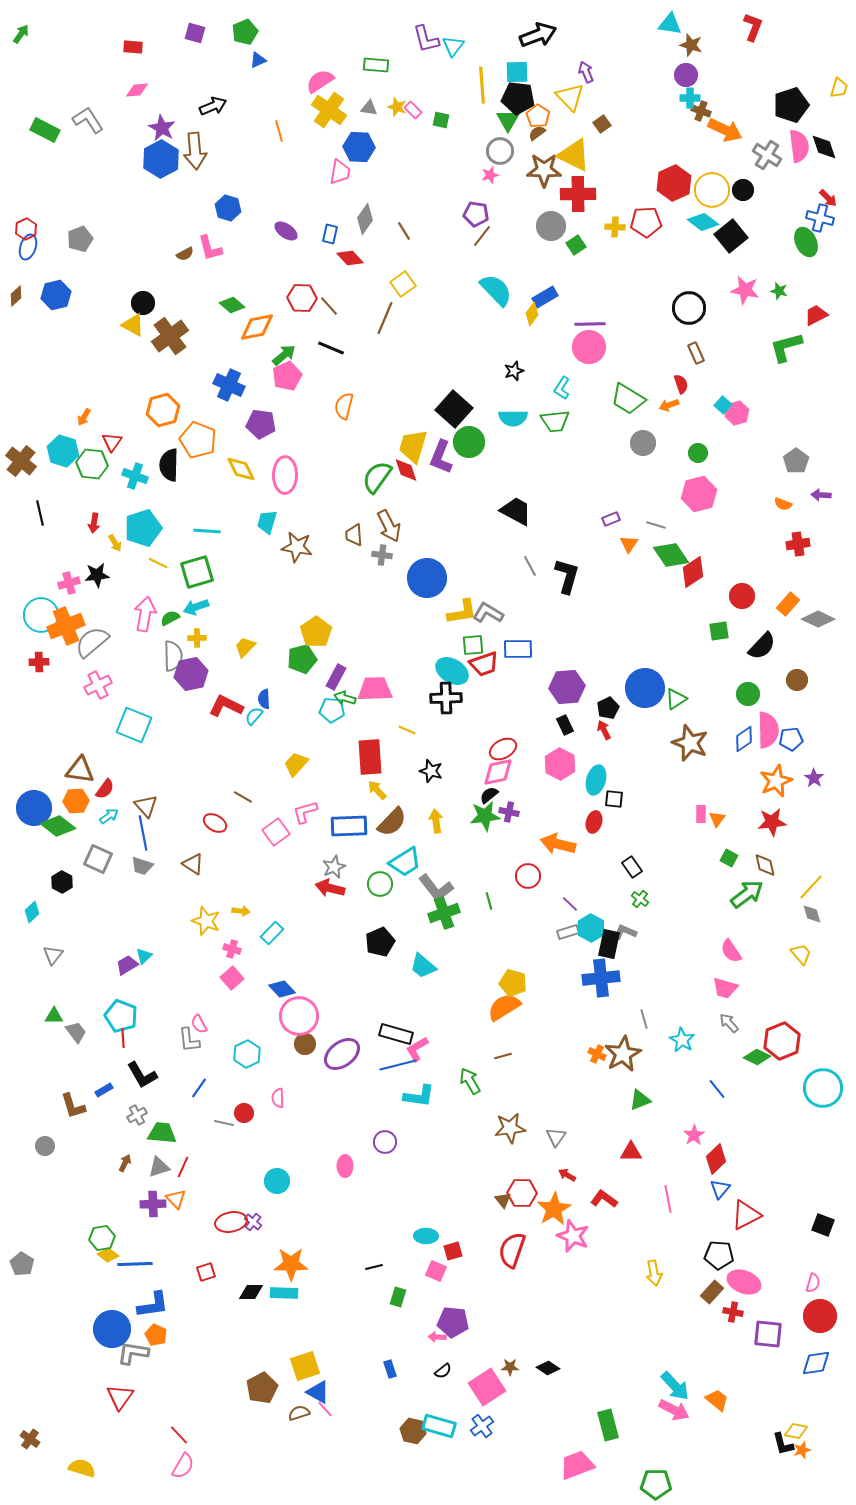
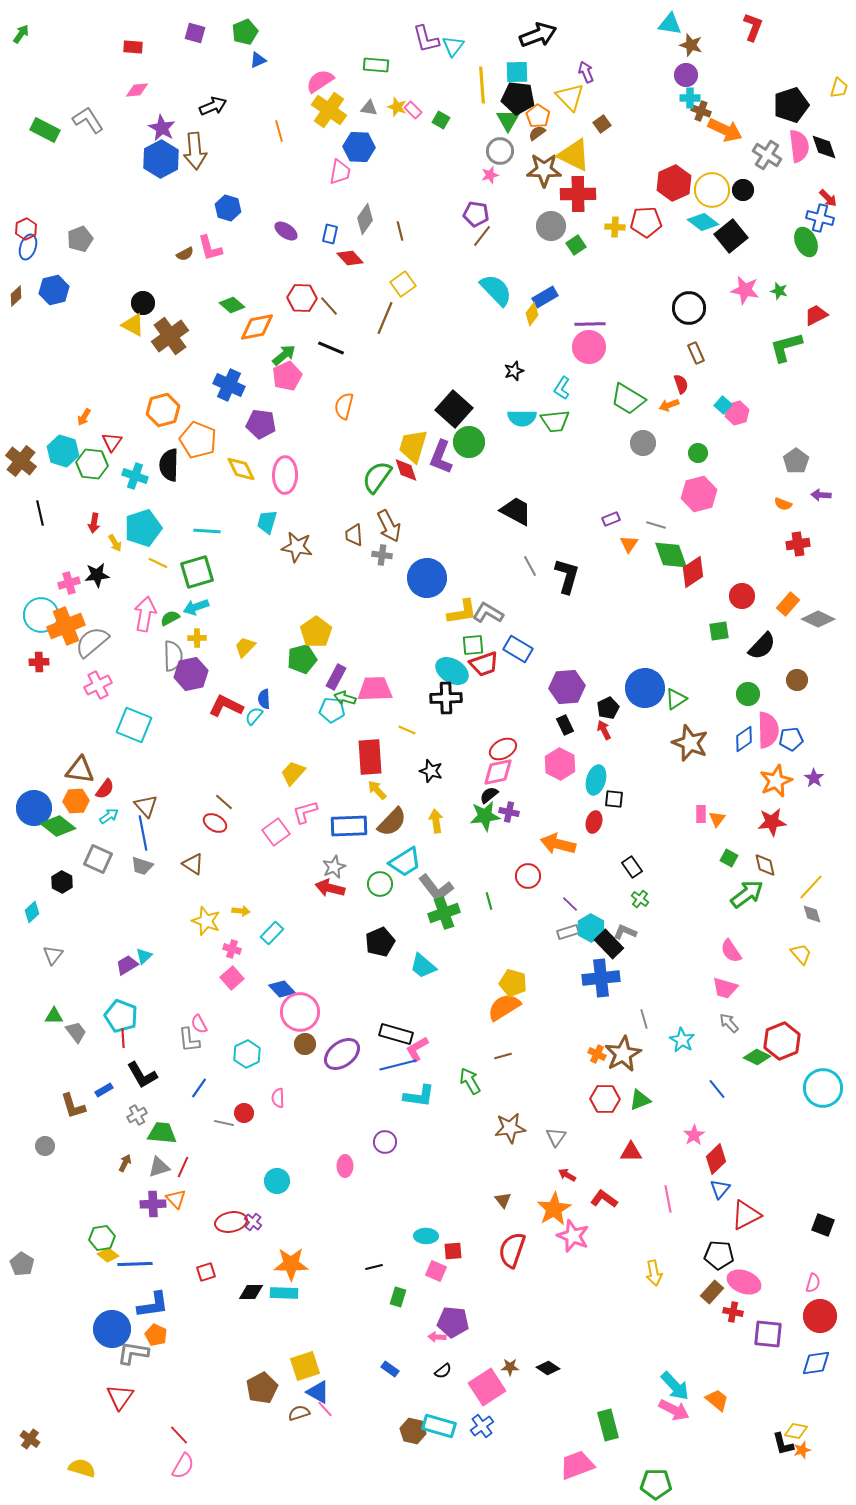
green square at (441, 120): rotated 18 degrees clockwise
brown line at (404, 231): moved 4 px left; rotated 18 degrees clockwise
blue hexagon at (56, 295): moved 2 px left, 5 px up
cyan semicircle at (513, 418): moved 9 px right
green diamond at (671, 555): rotated 15 degrees clockwise
blue rectangle at (518, 649): rotated 32 degrees clockwise
yellow trapezoid at (296, 764): moved 3 px left, 9 px down
brown line at (243, 797): moved 19 px left, 5 px down; rotated 12 degrees clockwise
black rectangle at (609, 944): rotated 56 degrees counterclockwise
pink circle at (299, 1016): moved 1 px right, 4 px up
red hexagon at (522, 1193): moved 83 px right, 94 px up
red square at (453, 1251): rotated 12 degrees clockwise
blue rectangle at (390, 1369): rotated 36 degrees counterclockwise
